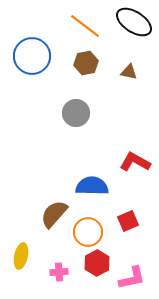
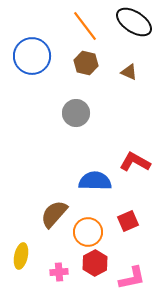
orange line: rotated 16 degrees clockwise
brown hexagon: rotated 25 degrees clockwise
brown triangle: rotated 12 degrees clockwise
blue semicircle: moved 3 px right, 5 px up
red hexagon: moved 2 px left
